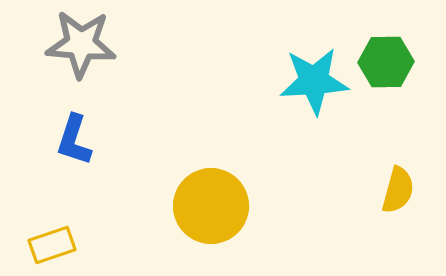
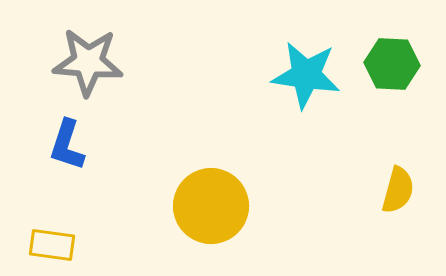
gray star: moved 7 px right, 18 px down
green hexagon: moved 6 px right, 2 px down; rotated 4 degrees clockwise
cyan star: moved 8 px left, 6 px up; rotated 12 degrees clockwise
blue L-shape: moved 7 px left, 5 px down
yellow rectangle: rotated 27 degrees clockwise
